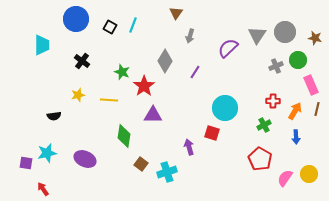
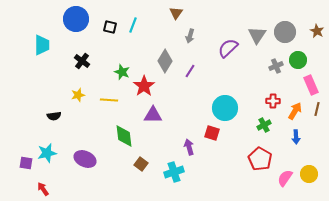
black square: rotated 16 degrees counterclockwise
brown star: moved 2 px right, 7 px up; rotated 16 degrees clockwise
purple line: moved 5 px left, 1 px up
green diamond: rotated 15 degrees counterclockwise
cyan cross: moved 7 px right
